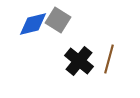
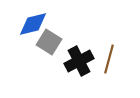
gray square: moved 9 px left, 22 px down
black cross: rotated 24 degrees clockwise
